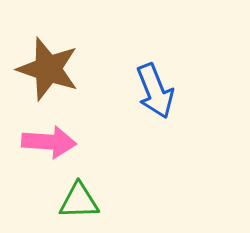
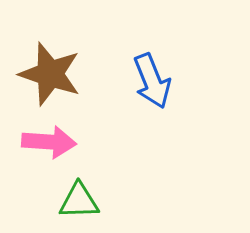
brown star: moved 2 px right, 5 px down
blue arrow: moved 3 px left, 10 px up
